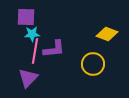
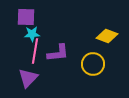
yellow diamond: moved 2 px down
purple L-shape: moved 4 px right, 4 px down
